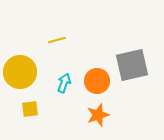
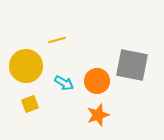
gray square: rotated 24 degrees clockwise
yellow circle: moved 6 px right, 6 px up
cyan arrow: rotated 102 degrees clockwise
yellow square: moved 5 px up; rotated 12 degrees counterclockwise
